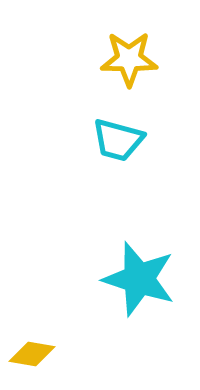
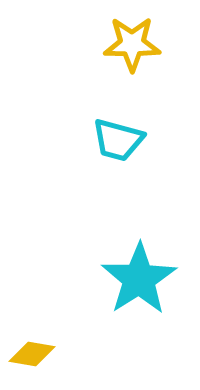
yellow star: moved 3 px right, 15 px up
cyan star: rotated 22 degrees clockwise
